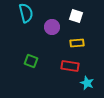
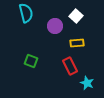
white square: rotated 24 degrees clockwise
purple circle: moved 3 px right, 1 px up
red rectangle: rotated 54 degrees clockwise
